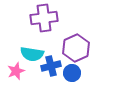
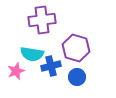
purple cross: moved 2 px left, 2 px down
purple hexagon: rotated 20 degrees counterclockwise
blue circle: moved 5 px right, 4 px down
